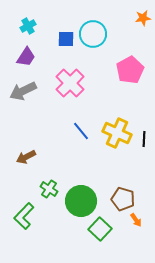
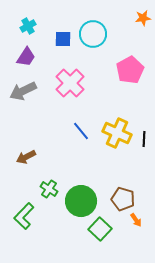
blue square: moved 3 px left
